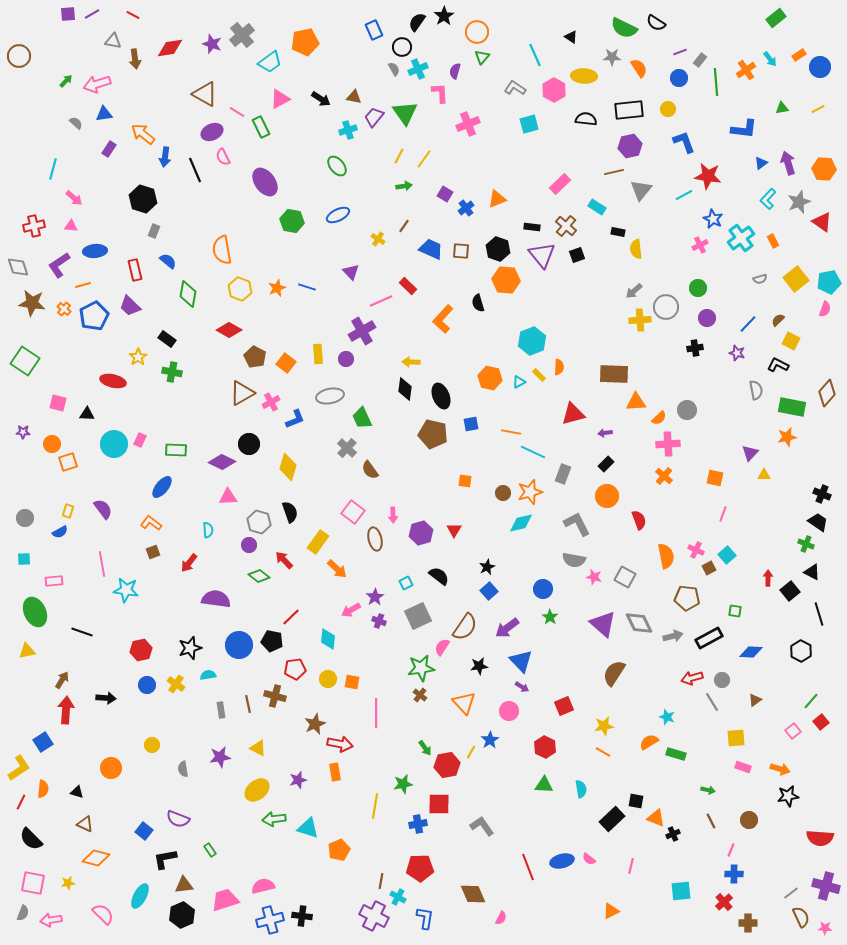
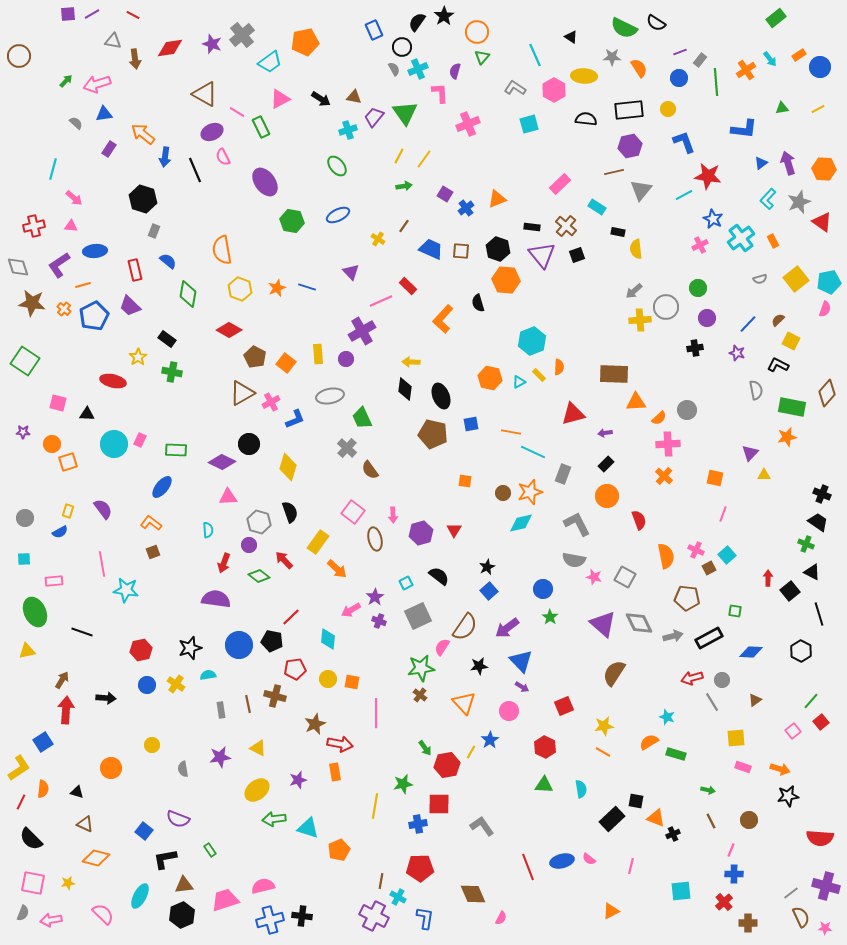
red arrow at (189, 563): moved 35 px right; rotated 18 degrees counterclockwise
